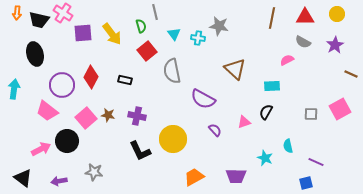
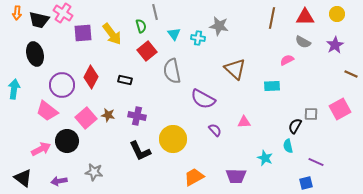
black semicircle at (266, 112): moved 29 px right, 14 px down
pink triangle at (244, 122): rotated 16 degrees clockwise
